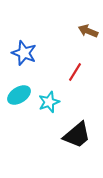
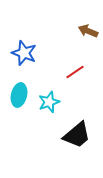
red line: rotated 24 degrees clockwise
cyan ellipse: rotated 45 degrees counterclockwise
